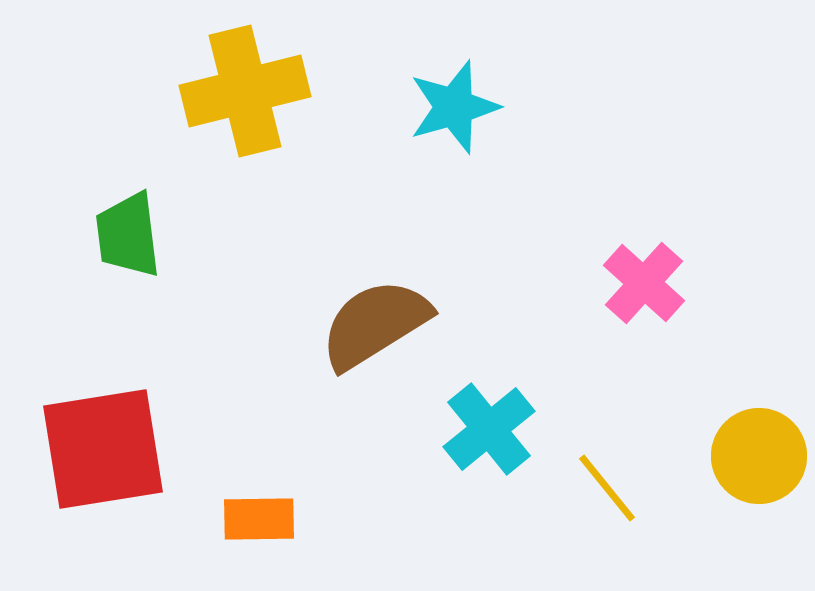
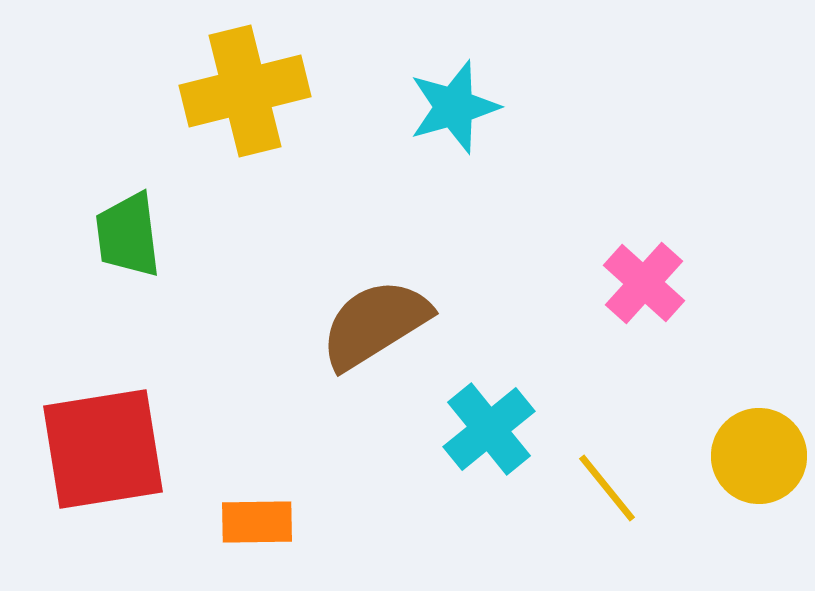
orange rectangle: moved 2 px left, 3 px down
